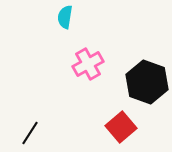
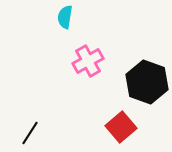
pink cross: moved 3 px up
